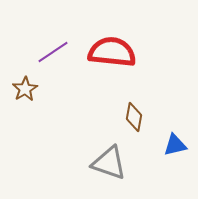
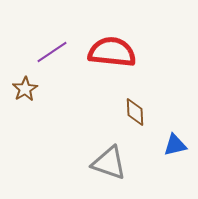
purple line: moved 1 px left
brown diamond: moved 1 px right, 5 px up; rotated 12 degrees counterclockwise
